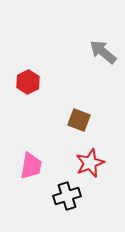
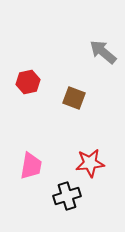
red hexagon: rotated 15 degrees clockwise
brown square: moved 5 px left, 22 px up
red star: rotated 16 degrees clockwise
